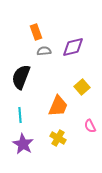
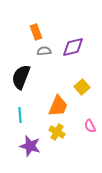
yellow cross: moved 1 px left, 6 px up
purple star: moved 7 px right, 2 px down; rotated 15 degrees counterclockwise
